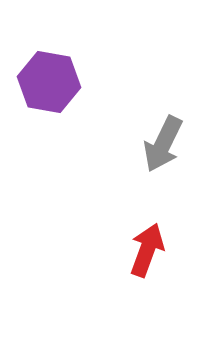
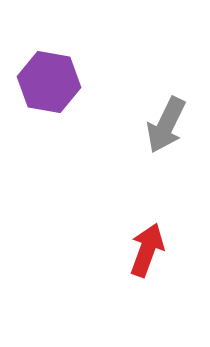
gray arrow: moved 3 px right, 19 px up
